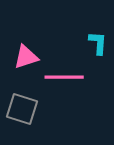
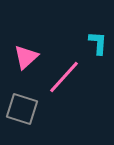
pink triangle: rotated 24 degrees counterclockwise
pink line: rotated 48 degrees counterclockwise
